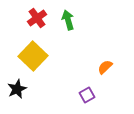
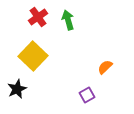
red cross: moved 1 px right, 1 px up
